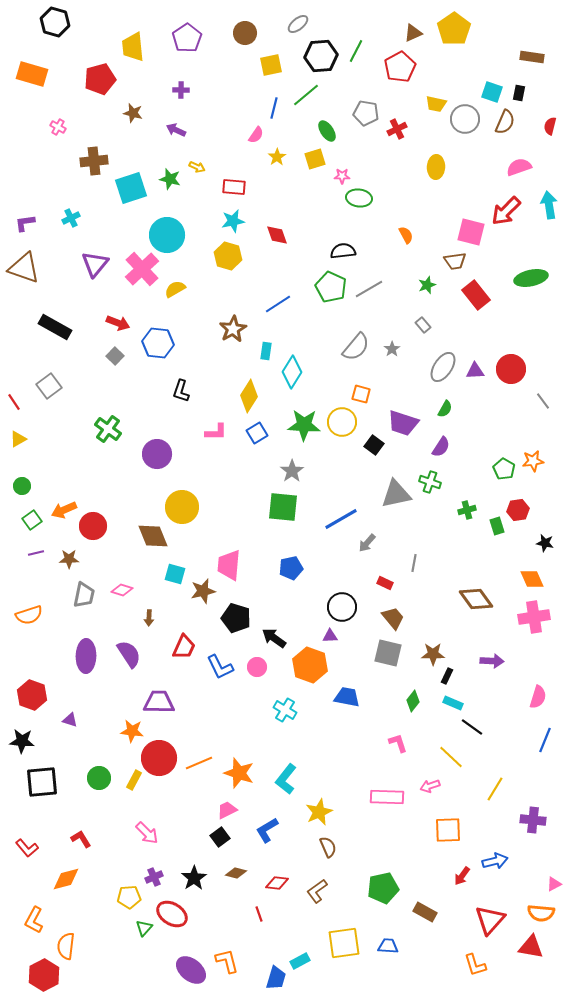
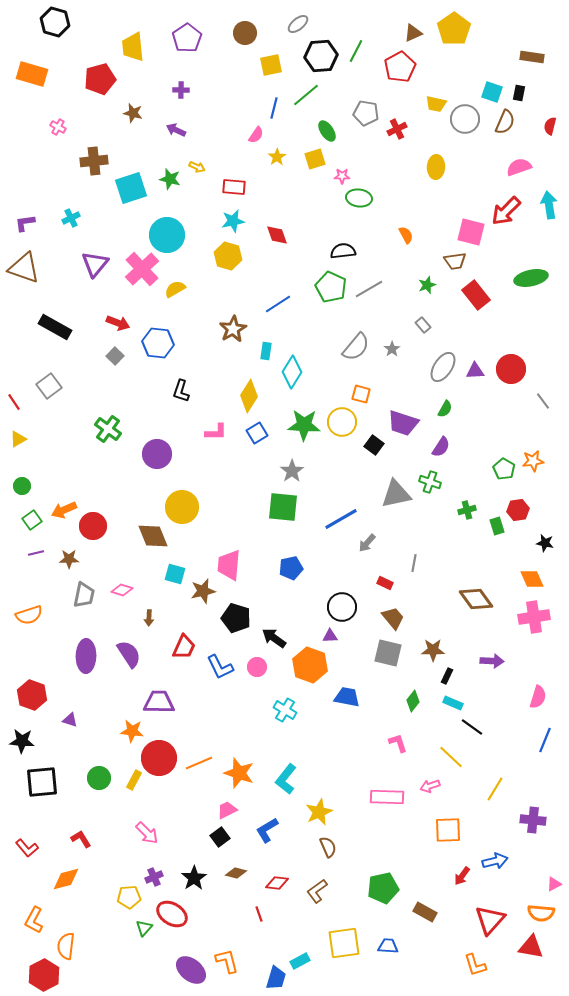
brown star at (433, 654): moved 4 px up
